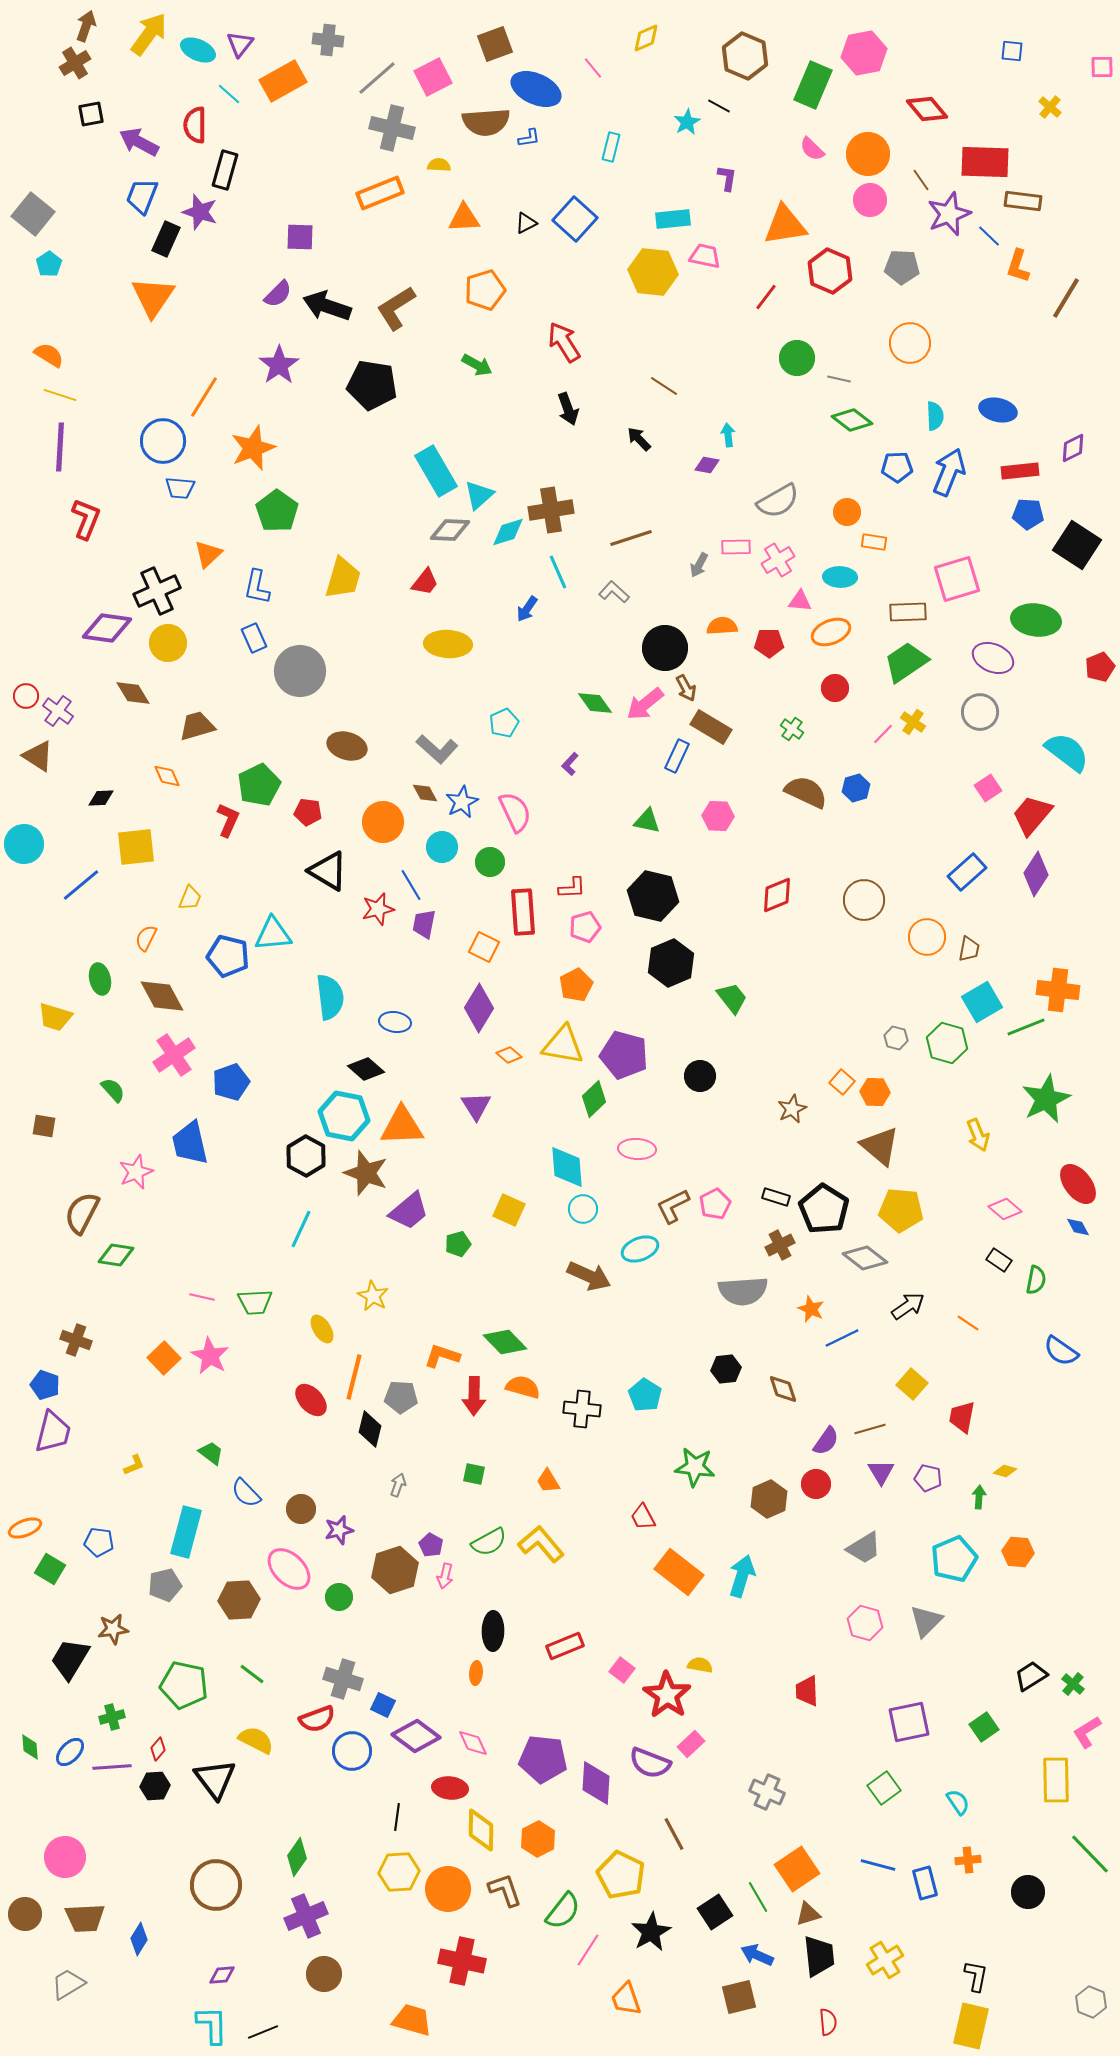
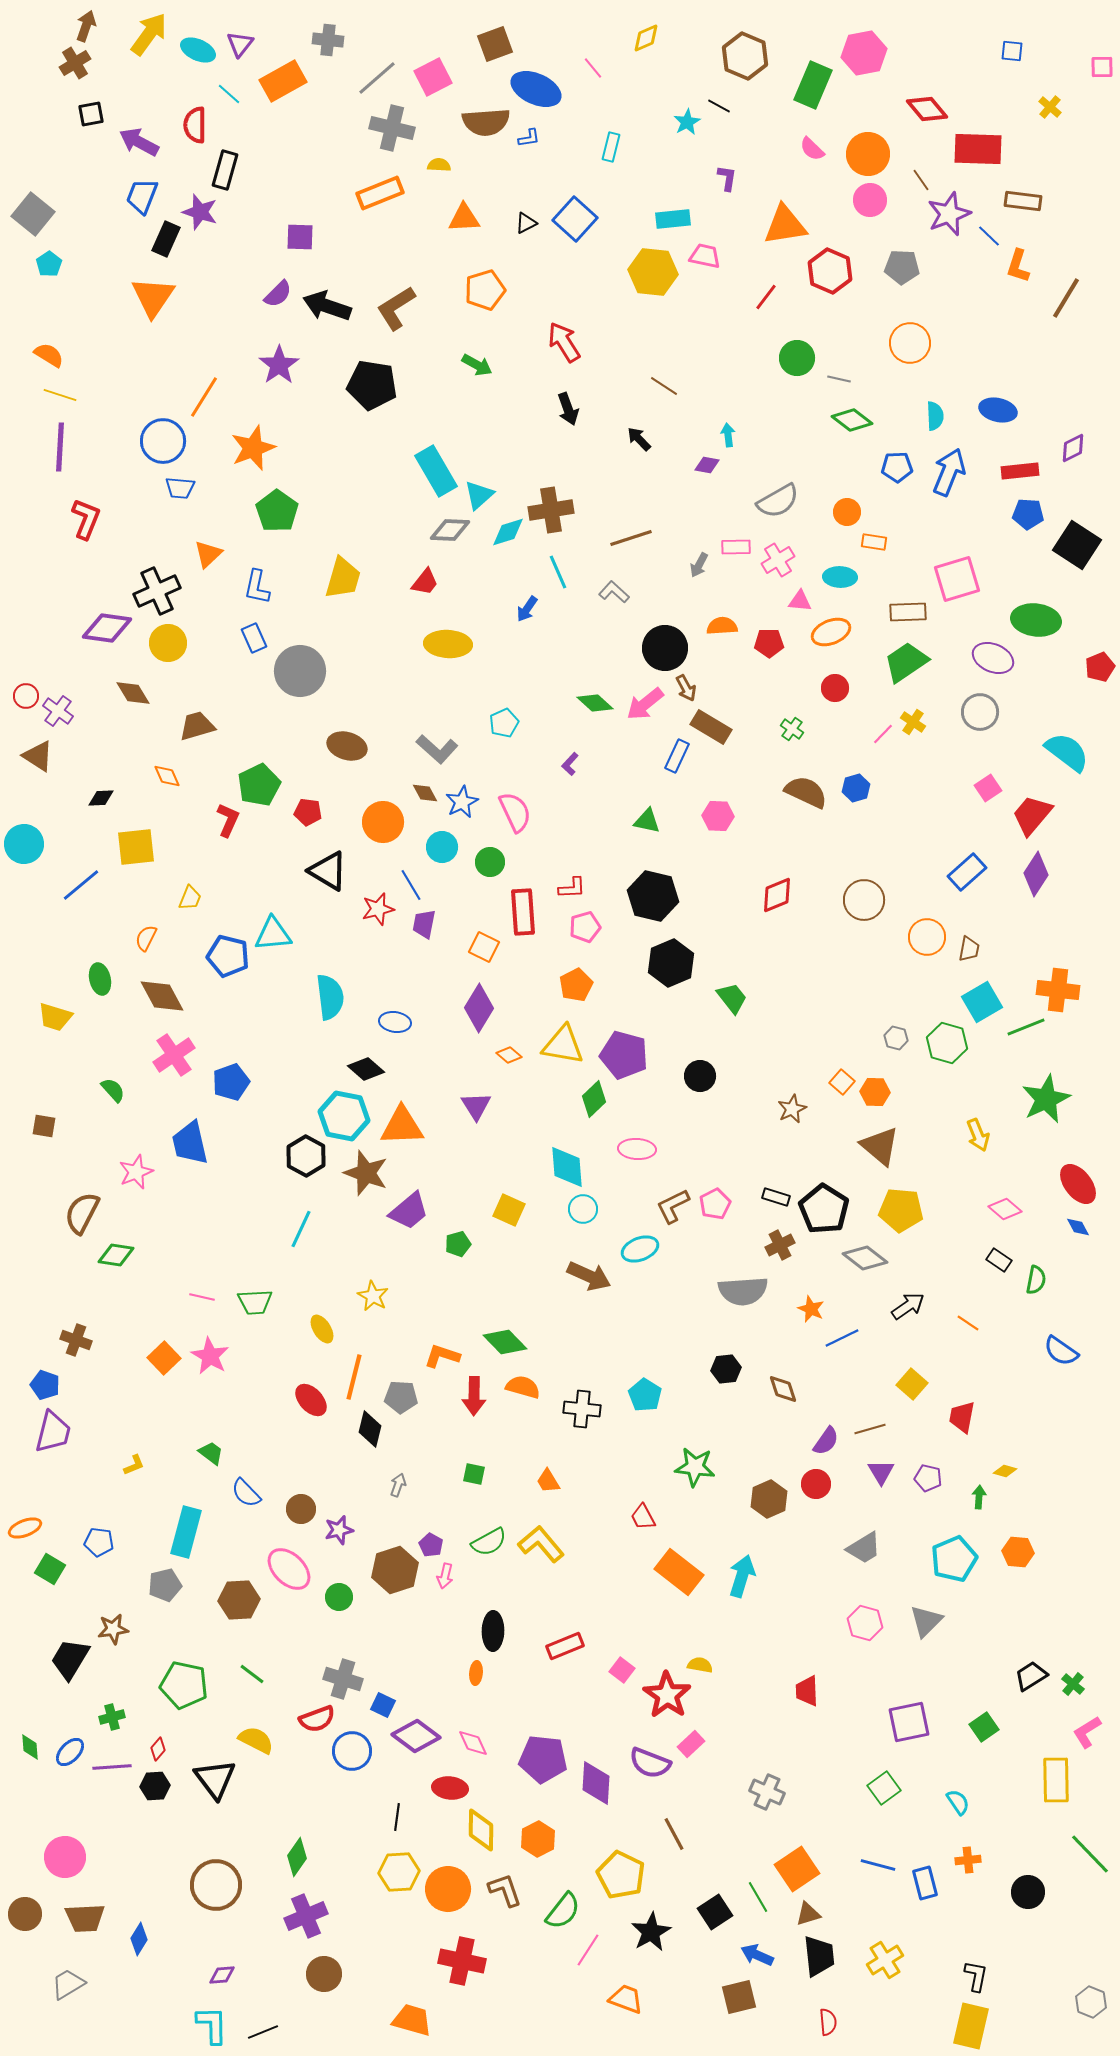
red rectangle at (985, 162): moved 7 px left, 13 px up
green diamond at (595, 703): rotated 12 degrees counterclockwise
orange trapezoid at (626, 1999): rotated 129 degrees clockwise
